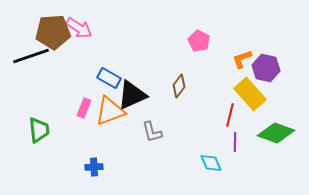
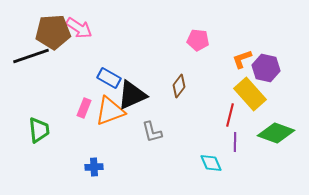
pink pentagon: moved 1 px left, 1 px up; rotated 20 degrees counterclockwise
